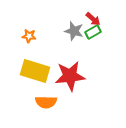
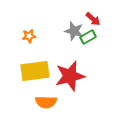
green rectangle: moved 5 px left, 5 px down
orange star: rotated 16 degrees counterclockwise
yellow rectangle: rotated 24 degrees counterclockwise
red star: rotated 8 degrees counterclockwise
